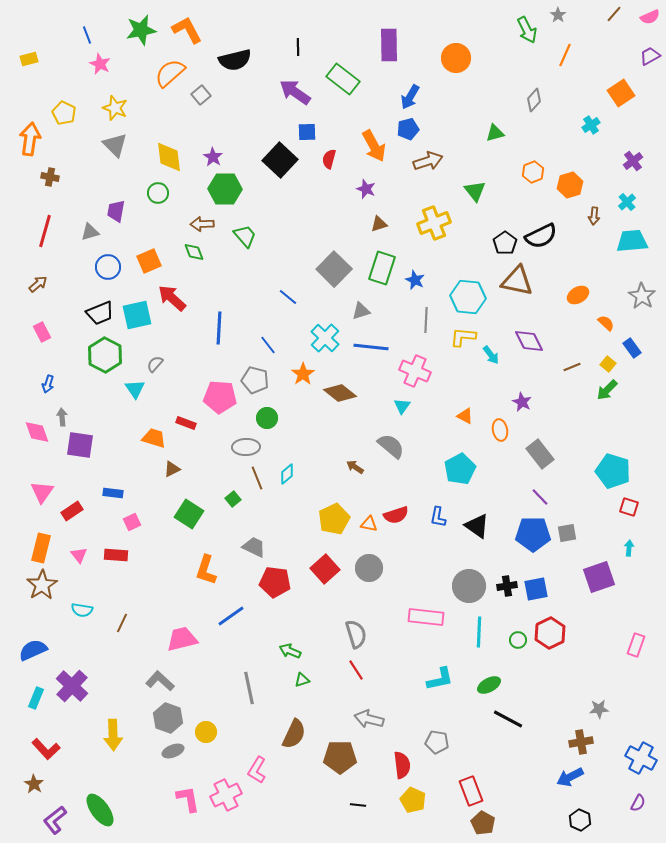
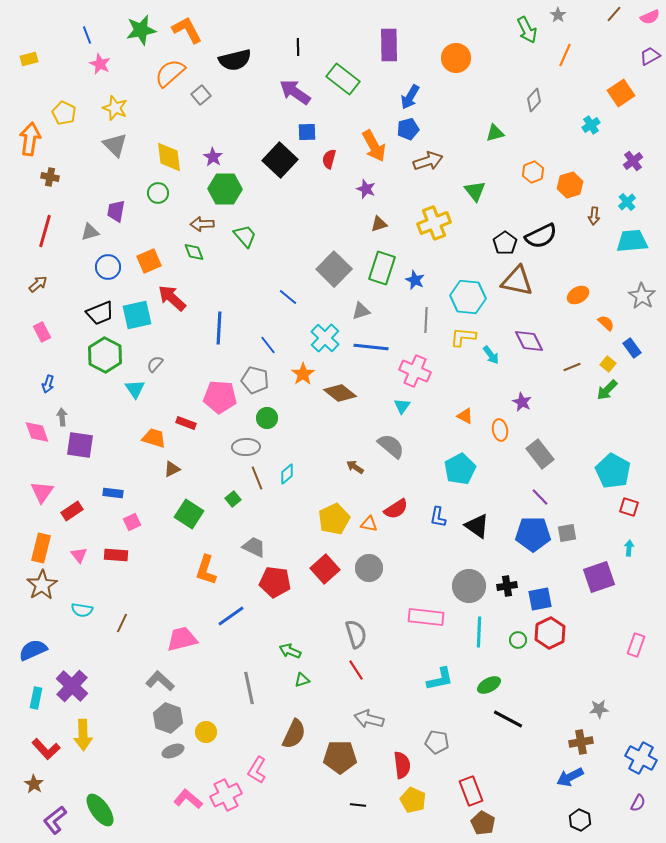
cyan pentagon at (613, 471): rotated 12 degrees clockwise
red semicircle at (396, 515): moved 6 px up; rotated 15 degrees counterclockwise
blue square at (536, 589): moved 4 px right, 10 px down
cyan rectangle at (36, 698): rotated 10 degrees counterclockwise
yellow arrow at (113, 735): moved 30 px left
pink L-shape at (188, 799): rotated 40 degrees counterclockwise
